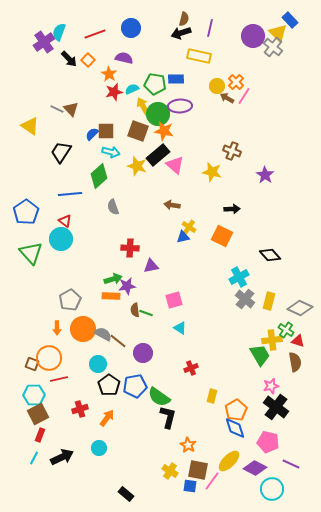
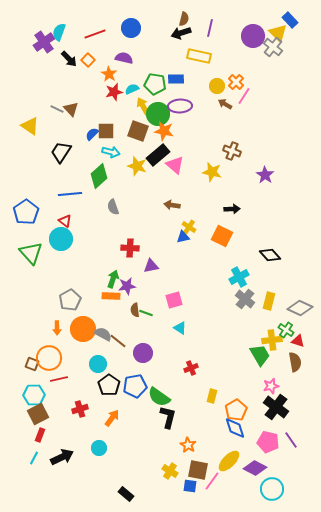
brown arrow at (227, 98): moved 2 px left, 6 px down
green arrow at (113, 279): rotated 54 degrees counterclockwise
orange arrow at (107, 418): moved 5 px right
purple line at (291, 464): moved 24 px up; rotated 30 degrees clockwise
